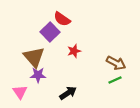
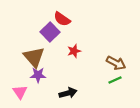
black arrow: rotated 18 degrees clockwise
